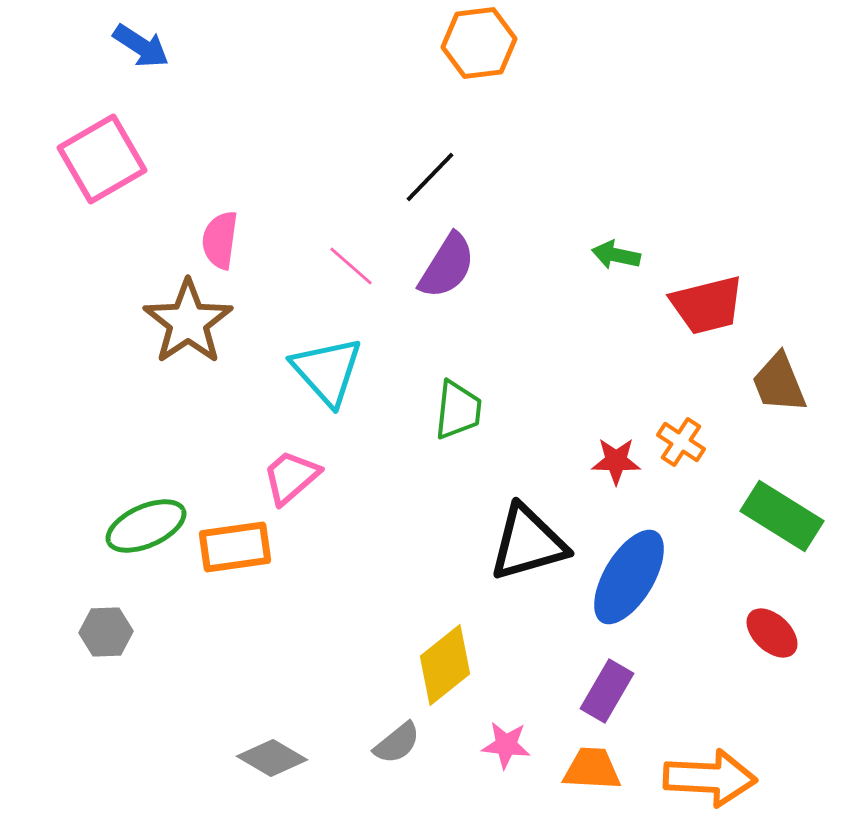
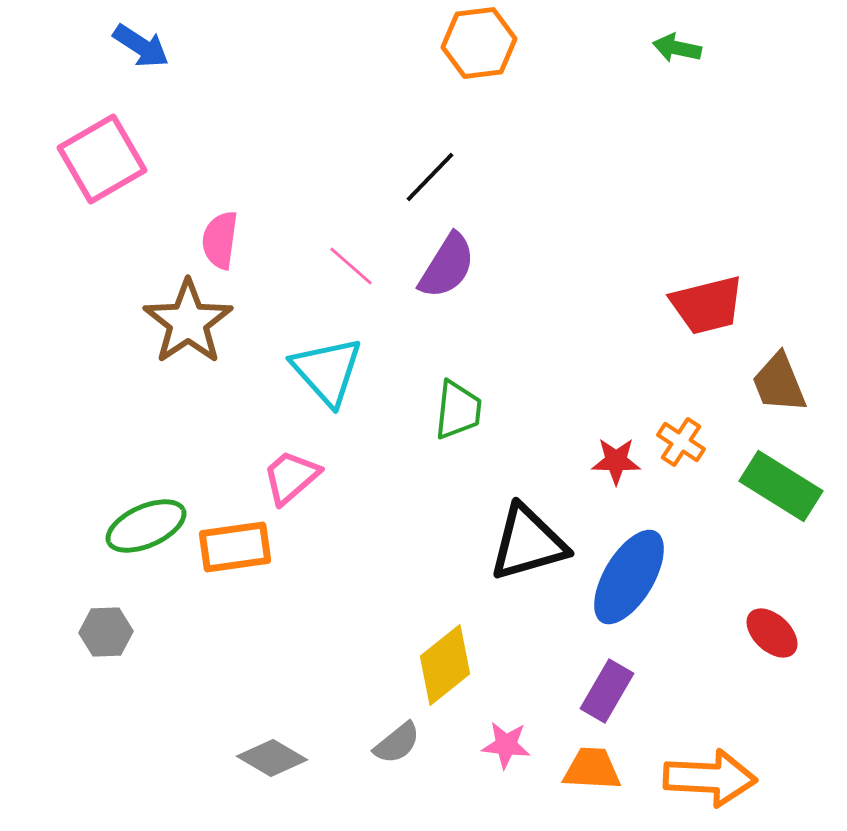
green arrow: moved 61 px right, 207 px up
green rectangle: moved 1 px left, 30 px up
